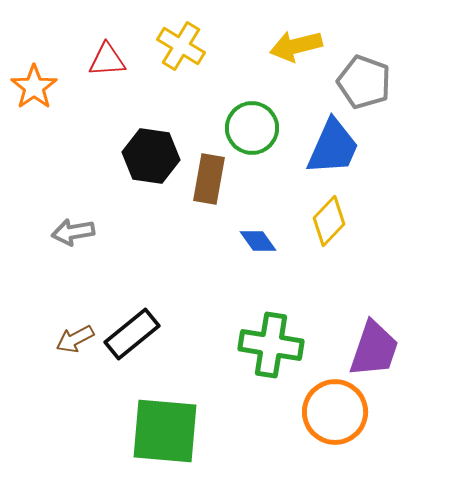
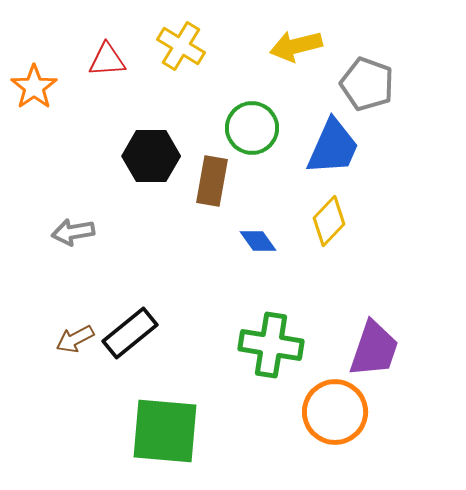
gray pentagon: moved 3 px right, 2 px down
black hexagon: rotated 8 degrees counterclockwise
brown rectangle: moved 3 px right, 2 px down
black rectangle: moved 2 px left, 1 px up
